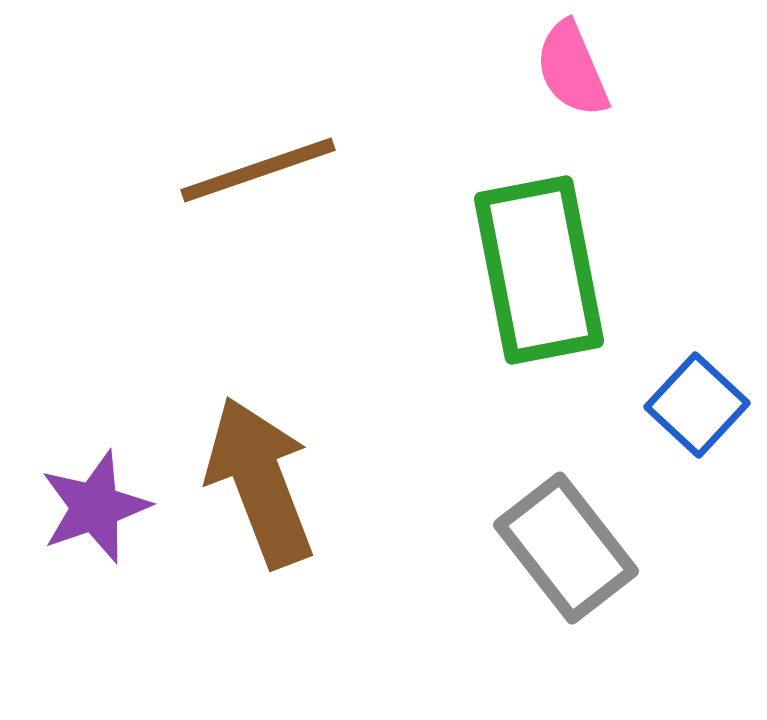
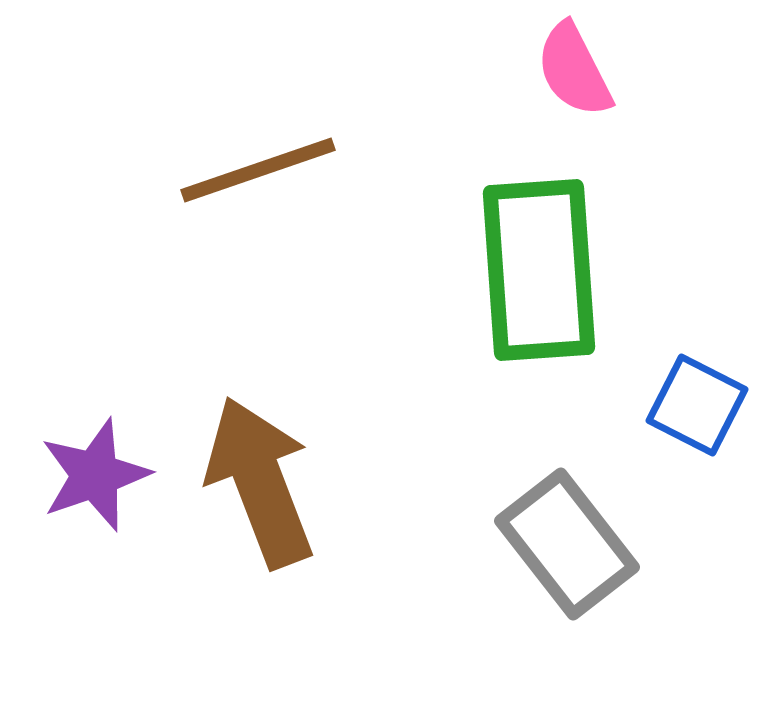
pink semicircle: moved 2 px right, 1 px down; rotated 4 degrees counterclockwise
green rectangle: rotated 7 degrees clockwise
blue square: rotated 16 degrees counterclockwise
purple star: moved 32 px up
gray rectangle: moved 1 px right, 4 px up
